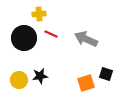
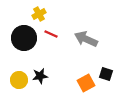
yellow cross: rotated 24 degrees counterclockwise
orange square: rotated 12 degrees counterclockwise
